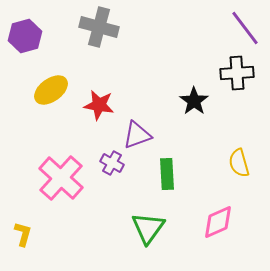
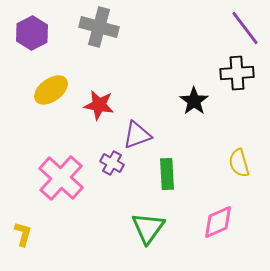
purple hexagon: moved 7 px right, 3 px up; rotated 12 degrees counterclockwise
